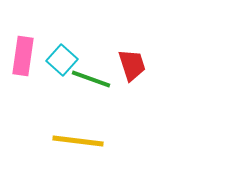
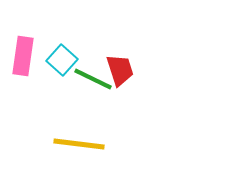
red trapezoid: moved 12 px left, 5 px down
green line: moved 2 px right; rotated 6 degrees clockwise
yellow line: moved 1 px right, 3 px down
